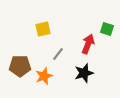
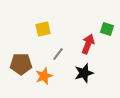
brown pentagon: moved 1 px right, 2 px up
